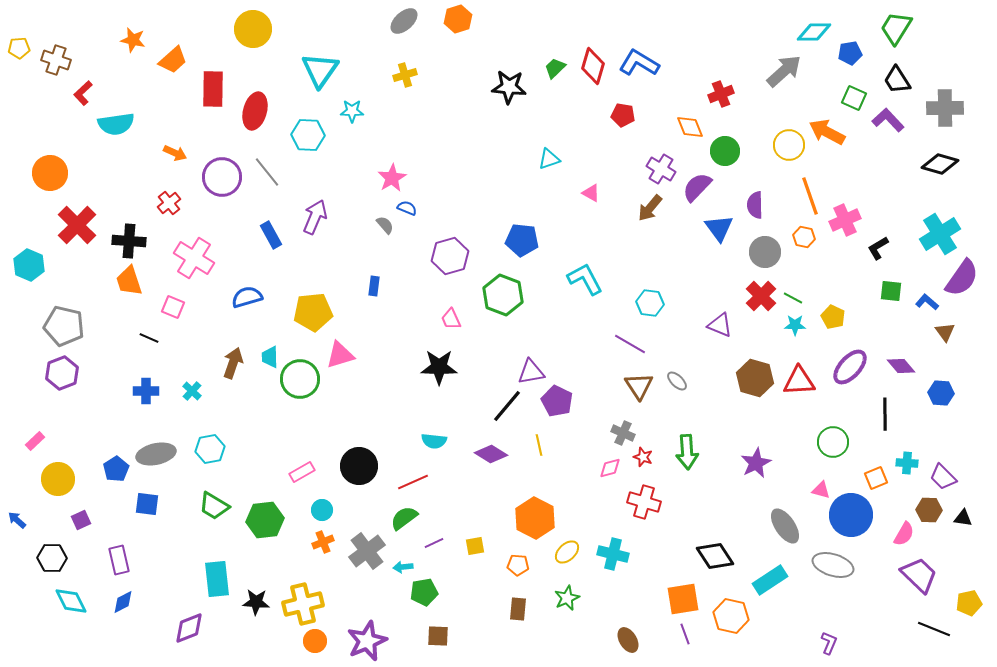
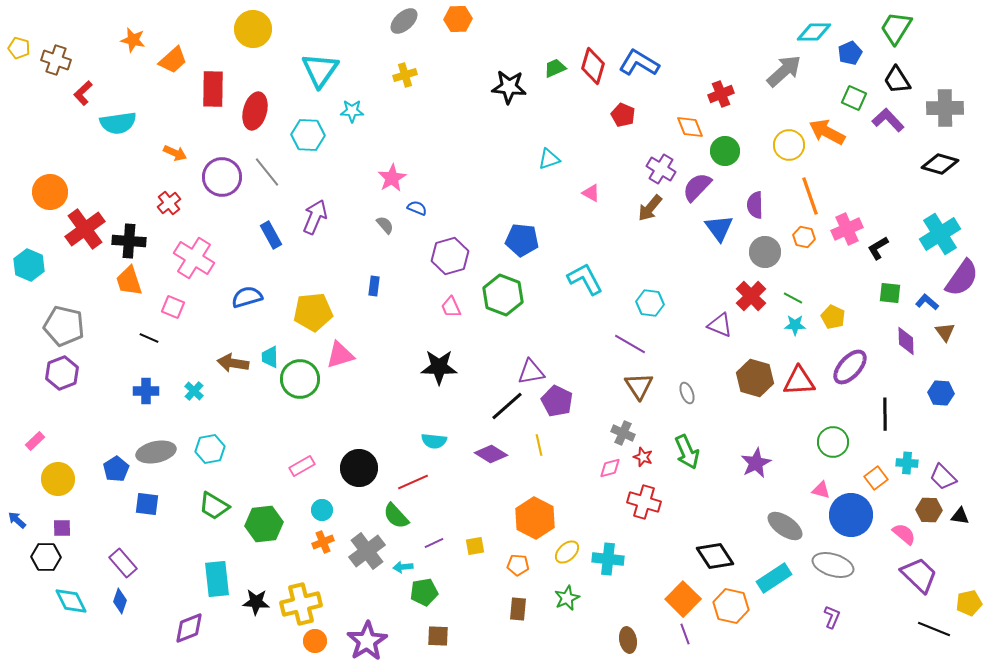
orange hexagon at (458, 19): rotated 16 degrees clockwise
yellow pentagon at (19, 48): rotated 20 degrees clockwise
blue pentagon at (850, 53): rotated 15 degrees counterclockwise
green trapezoid at (555, 68): rotated 20 degrees clockwise
red pentagon at (623, 115): rotated 15 degrees clockwise
cyan semicircle at (116, 124): moved 2 px right, 1 px up
orange circle at (50, 173): moved 19 px down
blue semicircle at (407, 208): moved 10 px right
pink cross at (845, 220): moved 2 px right, 9 px down
red cross at (77, 225): moved 8 px right, 4 px down; rotated 9 degrees clockwise
green square at (891, 291): moved 1 px left, 2 px down
red cross at (761, 296): moved 10 px left
pink trapezoid at (451, 319): moved 12 px up
brown arrow at (233, 363): rotated 100 degrees counterclockwise
purple diamond at (901, 366): moved 5 px right, 25 px up; rotated 40 degrees clockwise
gray ellipse at (677, 381): moved 10 px right, 12 px down; rotated 25 degrees clockwise
cyan cross at (192, 391): moved 2 px right
black line at (507, 406): rotated 9 degrees clockwise
green arrow at (687, 452): rotated 20 degrees counterclockwise
gray ellipse at (156, 454): moved 2 px up
black circle at (359, 466): moved 2 px down
pink rectangle at (302, 472): moved 6 px up
orange square at (876, 478): rotated 15 degrees counterclockwise
green semicircle at (404, 518): moved 8 px left, 2 px up; rotated 96 degrees counterclockwise
black triangle at (963, 518): moved 3 px left, 2 px up
purple square at (81, 520): moved 19 px left, 8 px down; rotated 24 degrees clockwise
green hexagon at (265, 520): moved 1 px left, 4 px down
gray ellipse at (785, 526): rotated 21 degrees counterclockwise
pink semicircle at (904, 534): rotated 80 degrees counterclockwise
cyan cross at (613, 554): moved 5 px left, 5 px down; rotated 8 degrees counterclockwise
black hexagon at (52, 558): moved 6 px left, 1 px up
purple rectangle at (119, 560): moved 4 px right, 3 px down; rotated 28 degrees counterclockwise
cyan rectangle at (770, 580): moved 4 px right, 2 px up
orange square at (683, 599): rotated 36 degrees counterclockwise
blue diamond at (123, 602): moved 3 px left, 1 px up; rotated 45 degrees counterclockwise
yellow cross at (303, 604): moved 2 px left
orange hexagon at (731, 616): moved 10 px up
brown ellipse at (628, 640): rotated 20 degrees clockwise
purple star at (367, 641): rotated 9 degrees counterclockwise
purple L-shape at (829, 643): moved 3 px right, 26 px up
